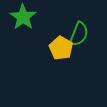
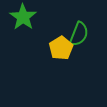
yellow pentagon: rotated 10 degrees clockwise
